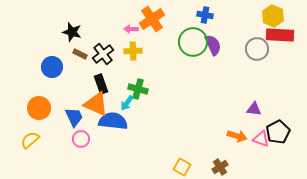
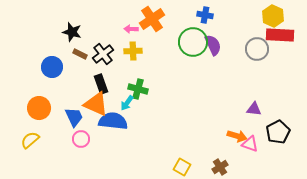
pink triangle: moved 11 px left, 5 px down
